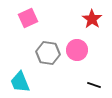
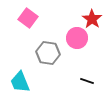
pink square: rotated 30 degrees counterclockwise
pink circle: moved 12 px up
black line: moved 7 px left, 4 px up
